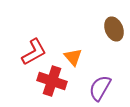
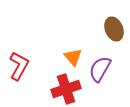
red L-shape: moved 15 px left, 14 px down; rotated 32 degrees counterclockwise
red cross: moved 14 px right, 8 px down; rotated 36 degrees counterclockwise
purple semicircle: moved 19 px up
